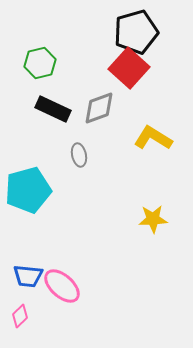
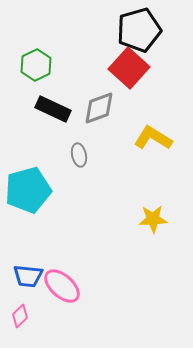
black pentagon: moved 3 px right, 2 px up
green hexagon: moved 4 px left, 2 px down; rotated 12 degrees counterclockwise
